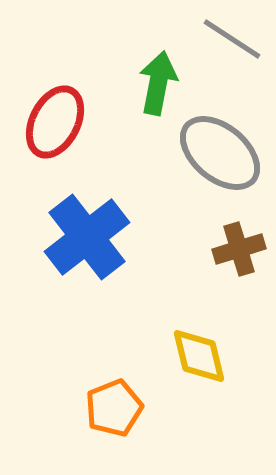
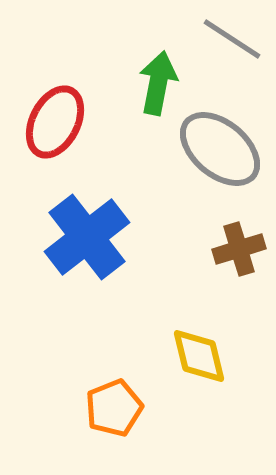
gray ellipse: moved 4 px up
